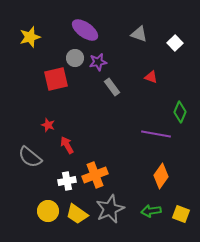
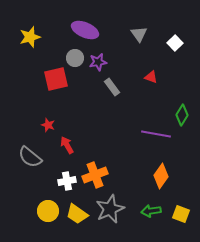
purple ellipse: rotated 12 degrees counterclockwise
gray triangle: rotated 36 degrees clockwise
green diamond: moved 2 px right, 3 px down; rotated 10 degrees clockwise
